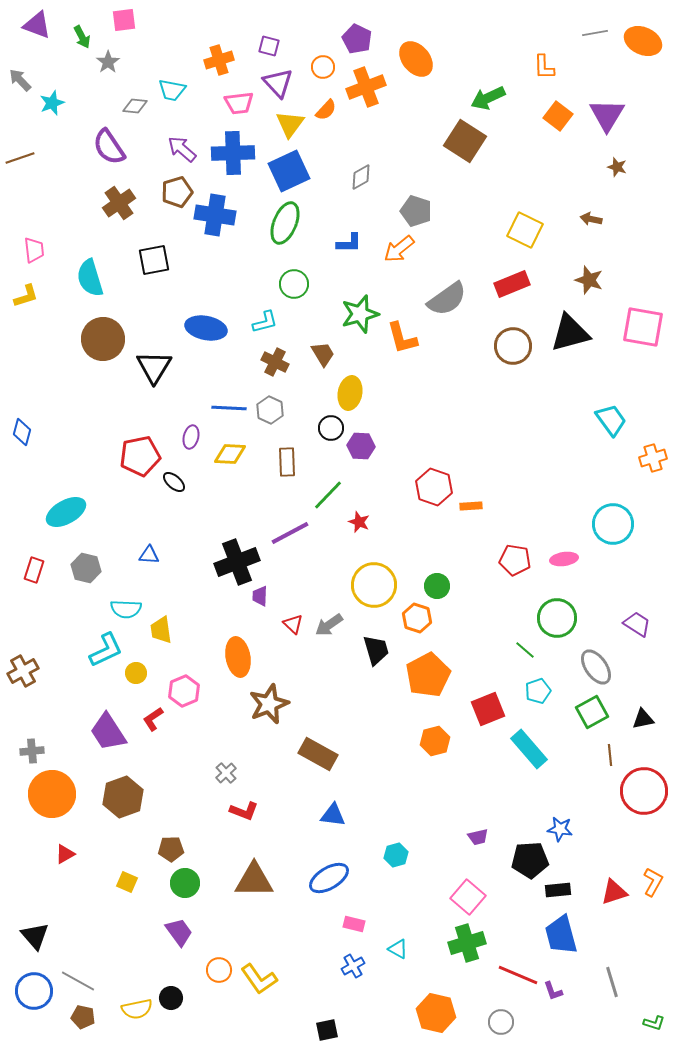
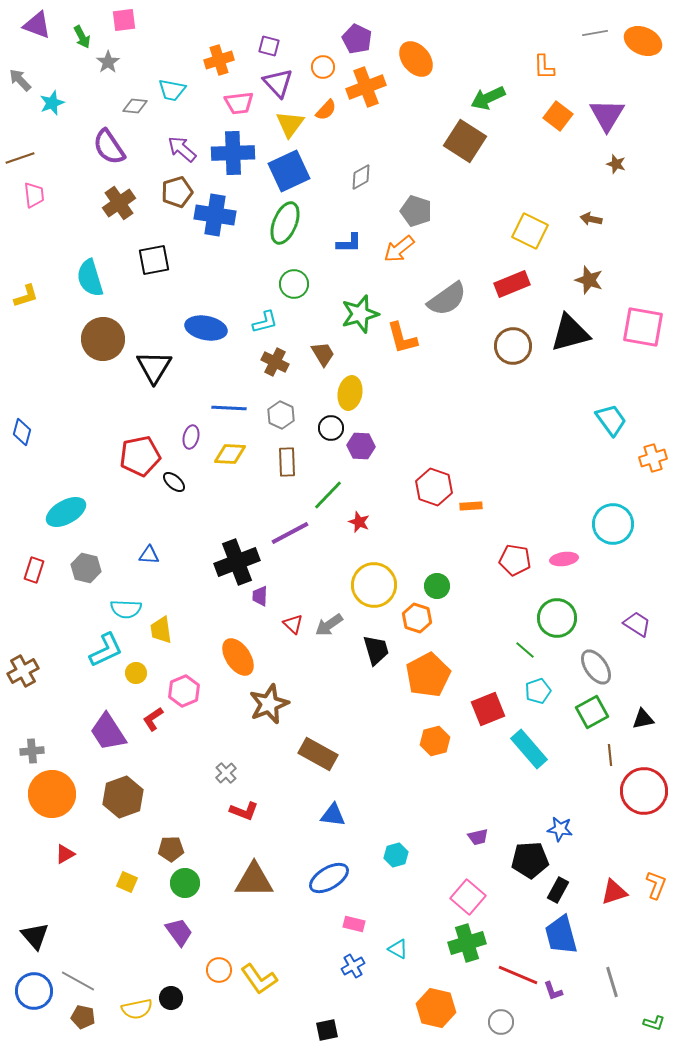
brown star at (617, 167): moved 1 px left, 3 px up
yellow square at (525, 230): moved 5 px right, 1 px down
pink trapezoid at (34, 250): moved 55 px up
gray hexagon at (270, 410): moved 11 px right, 5 px down
orange ellipse at (238, 657): rotated 24 degrees counterclockwise
orange L-shape at (653, 882): moved 3 px right, 3 px down; rotated 8 degrees counterclockwise
black rectangle at (558, 890): rotated 55 degrees counterclockwise
orange hexagon at (436, 1013): moved 5 px up
